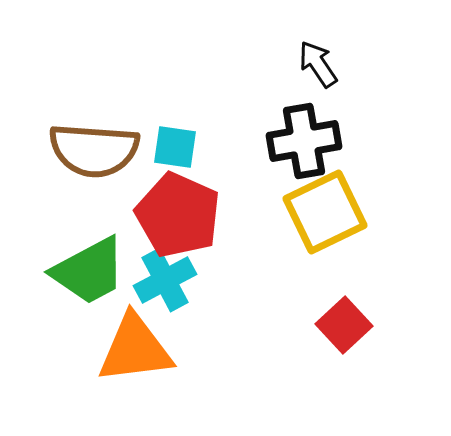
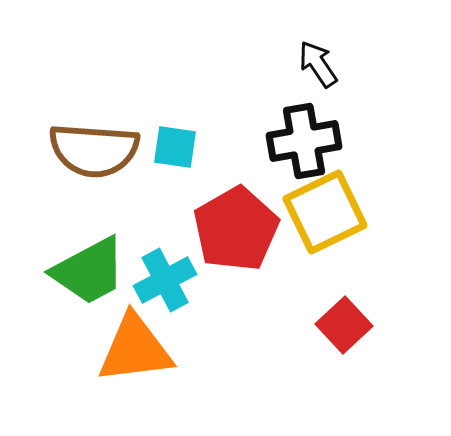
red pentagon: moved 58 px right, 14 px down; rotated 18 degrees clockwise
